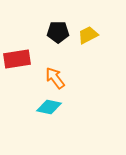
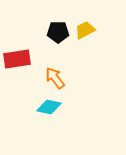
yellow trapezoid: moved 3 px left, 5 px up
